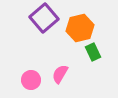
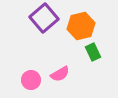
orange hexagon: moved 1 px right, 2 px up
pink semicircle: rotated 150 degrees counterclockwise
